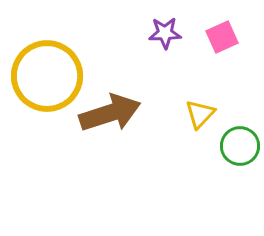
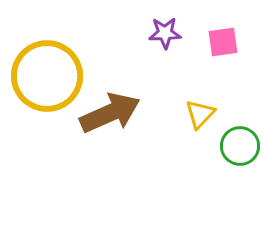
pink square: moved 1 px right, 5 px down; rotated 16 degrees clockwise
brown arrow: rotated 6 degrees counterclockwise
